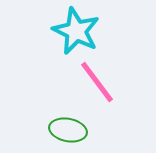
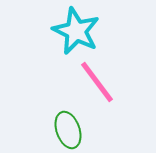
green ellipse: rotated 60 degrees clockwise
